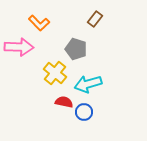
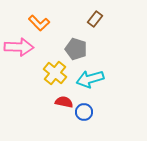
cyan arrow: moved 2 px right, 5 px up
